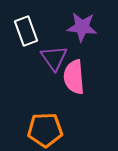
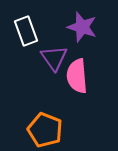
purple star: rotated 12 degrees clockwise
pink semicircle: moved 3 px right, 1 px up
orange pentagon: rotated 24 degrees clockwise
